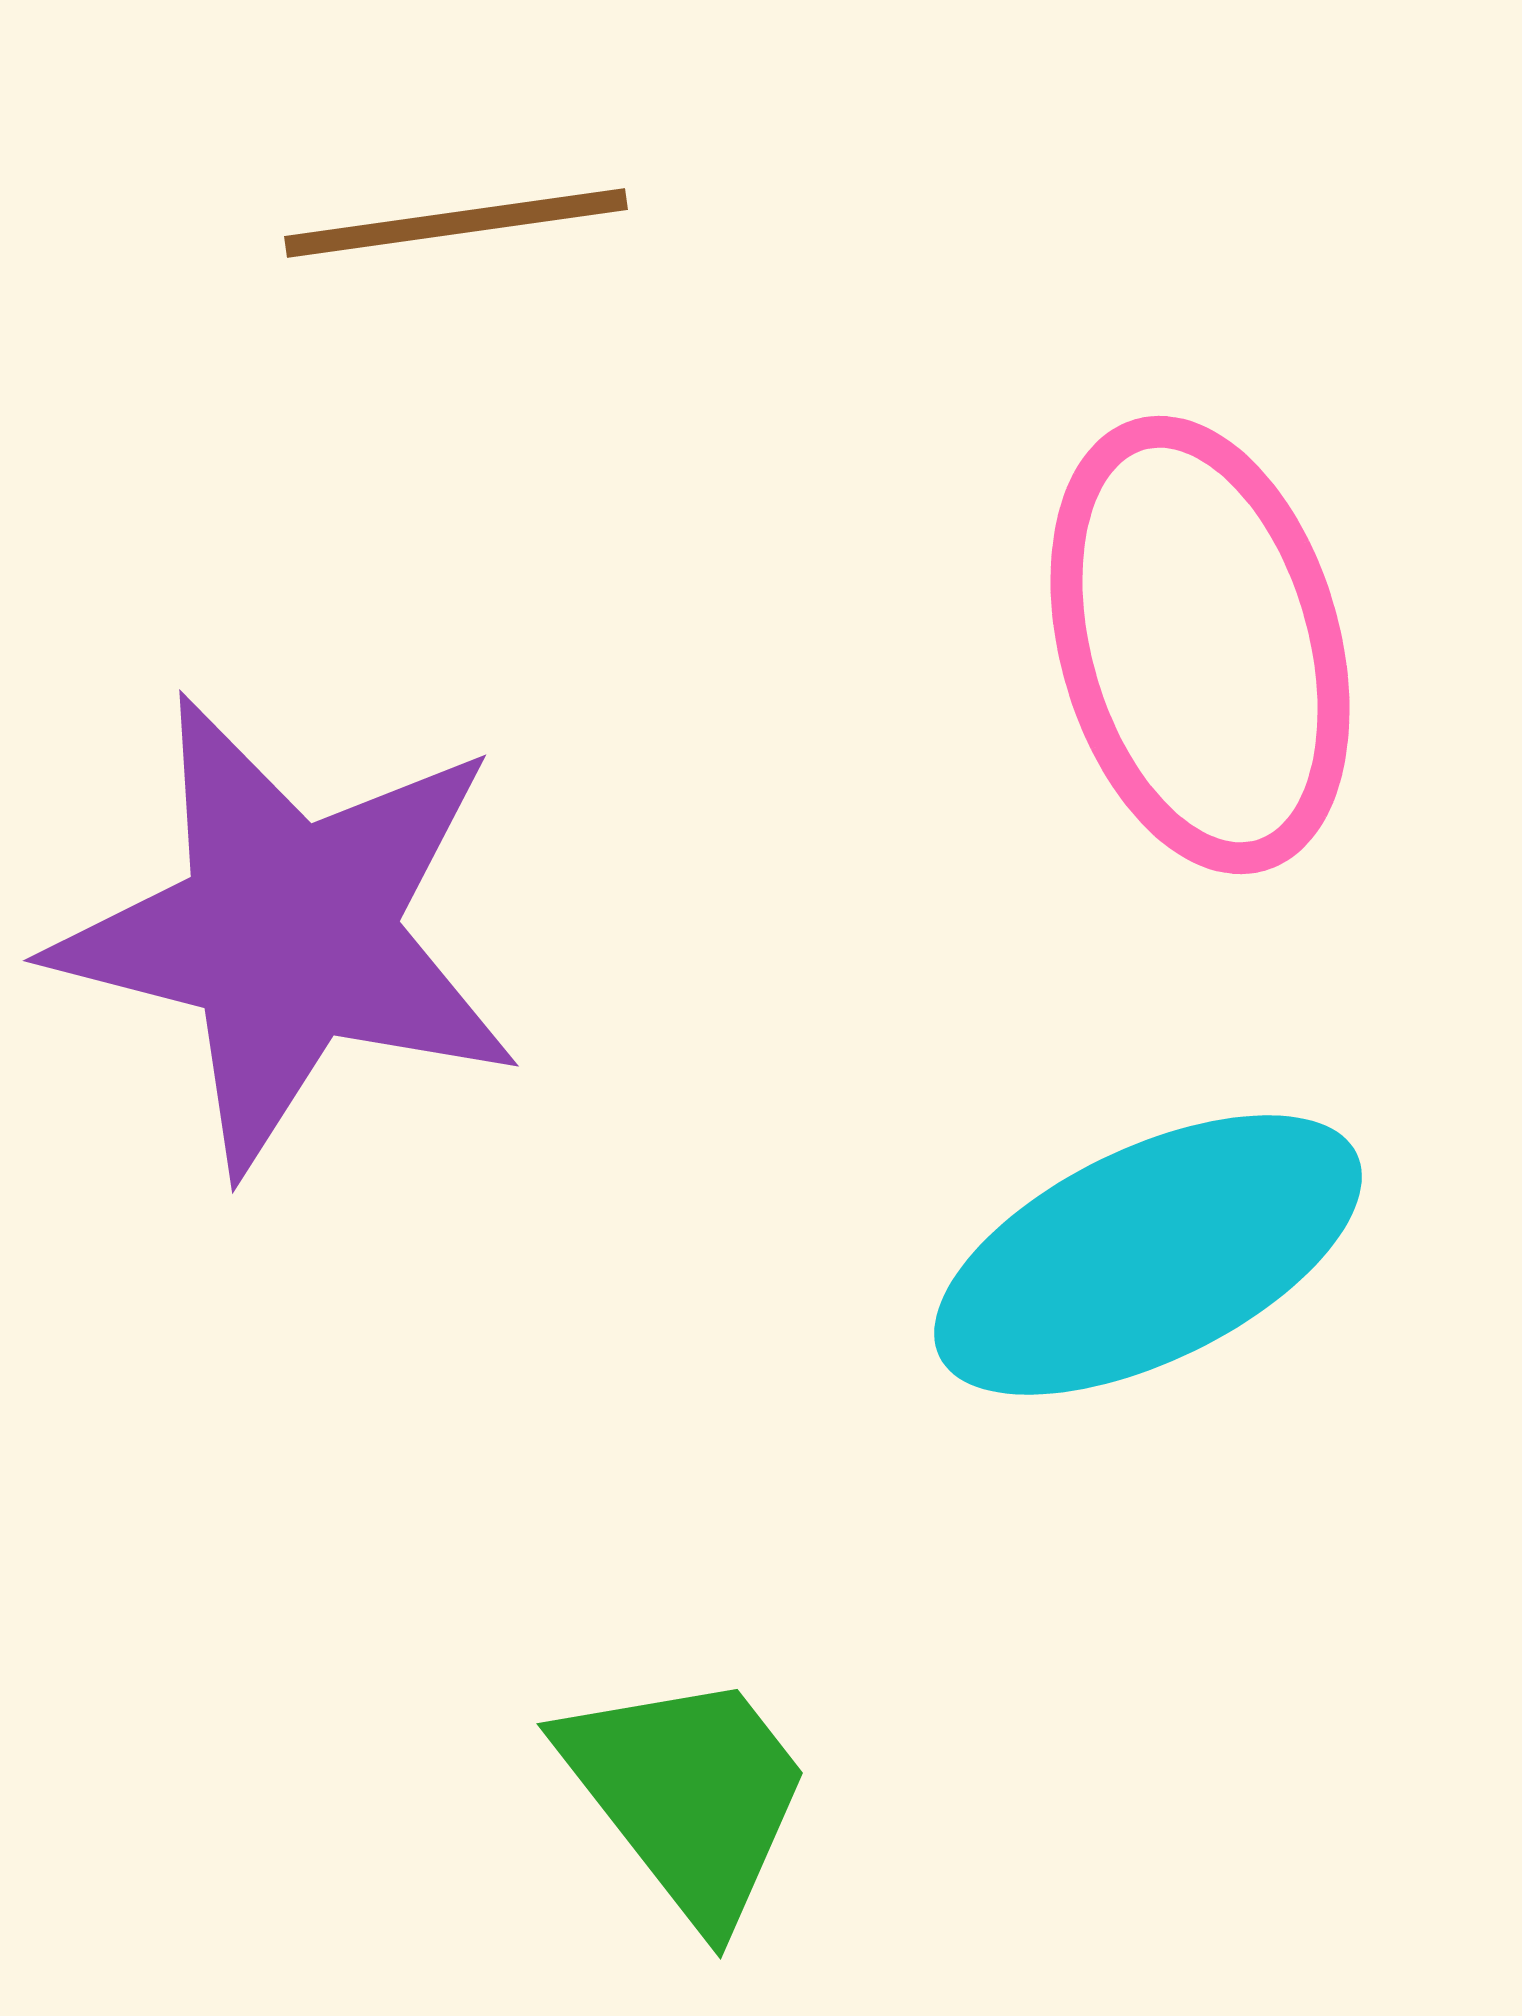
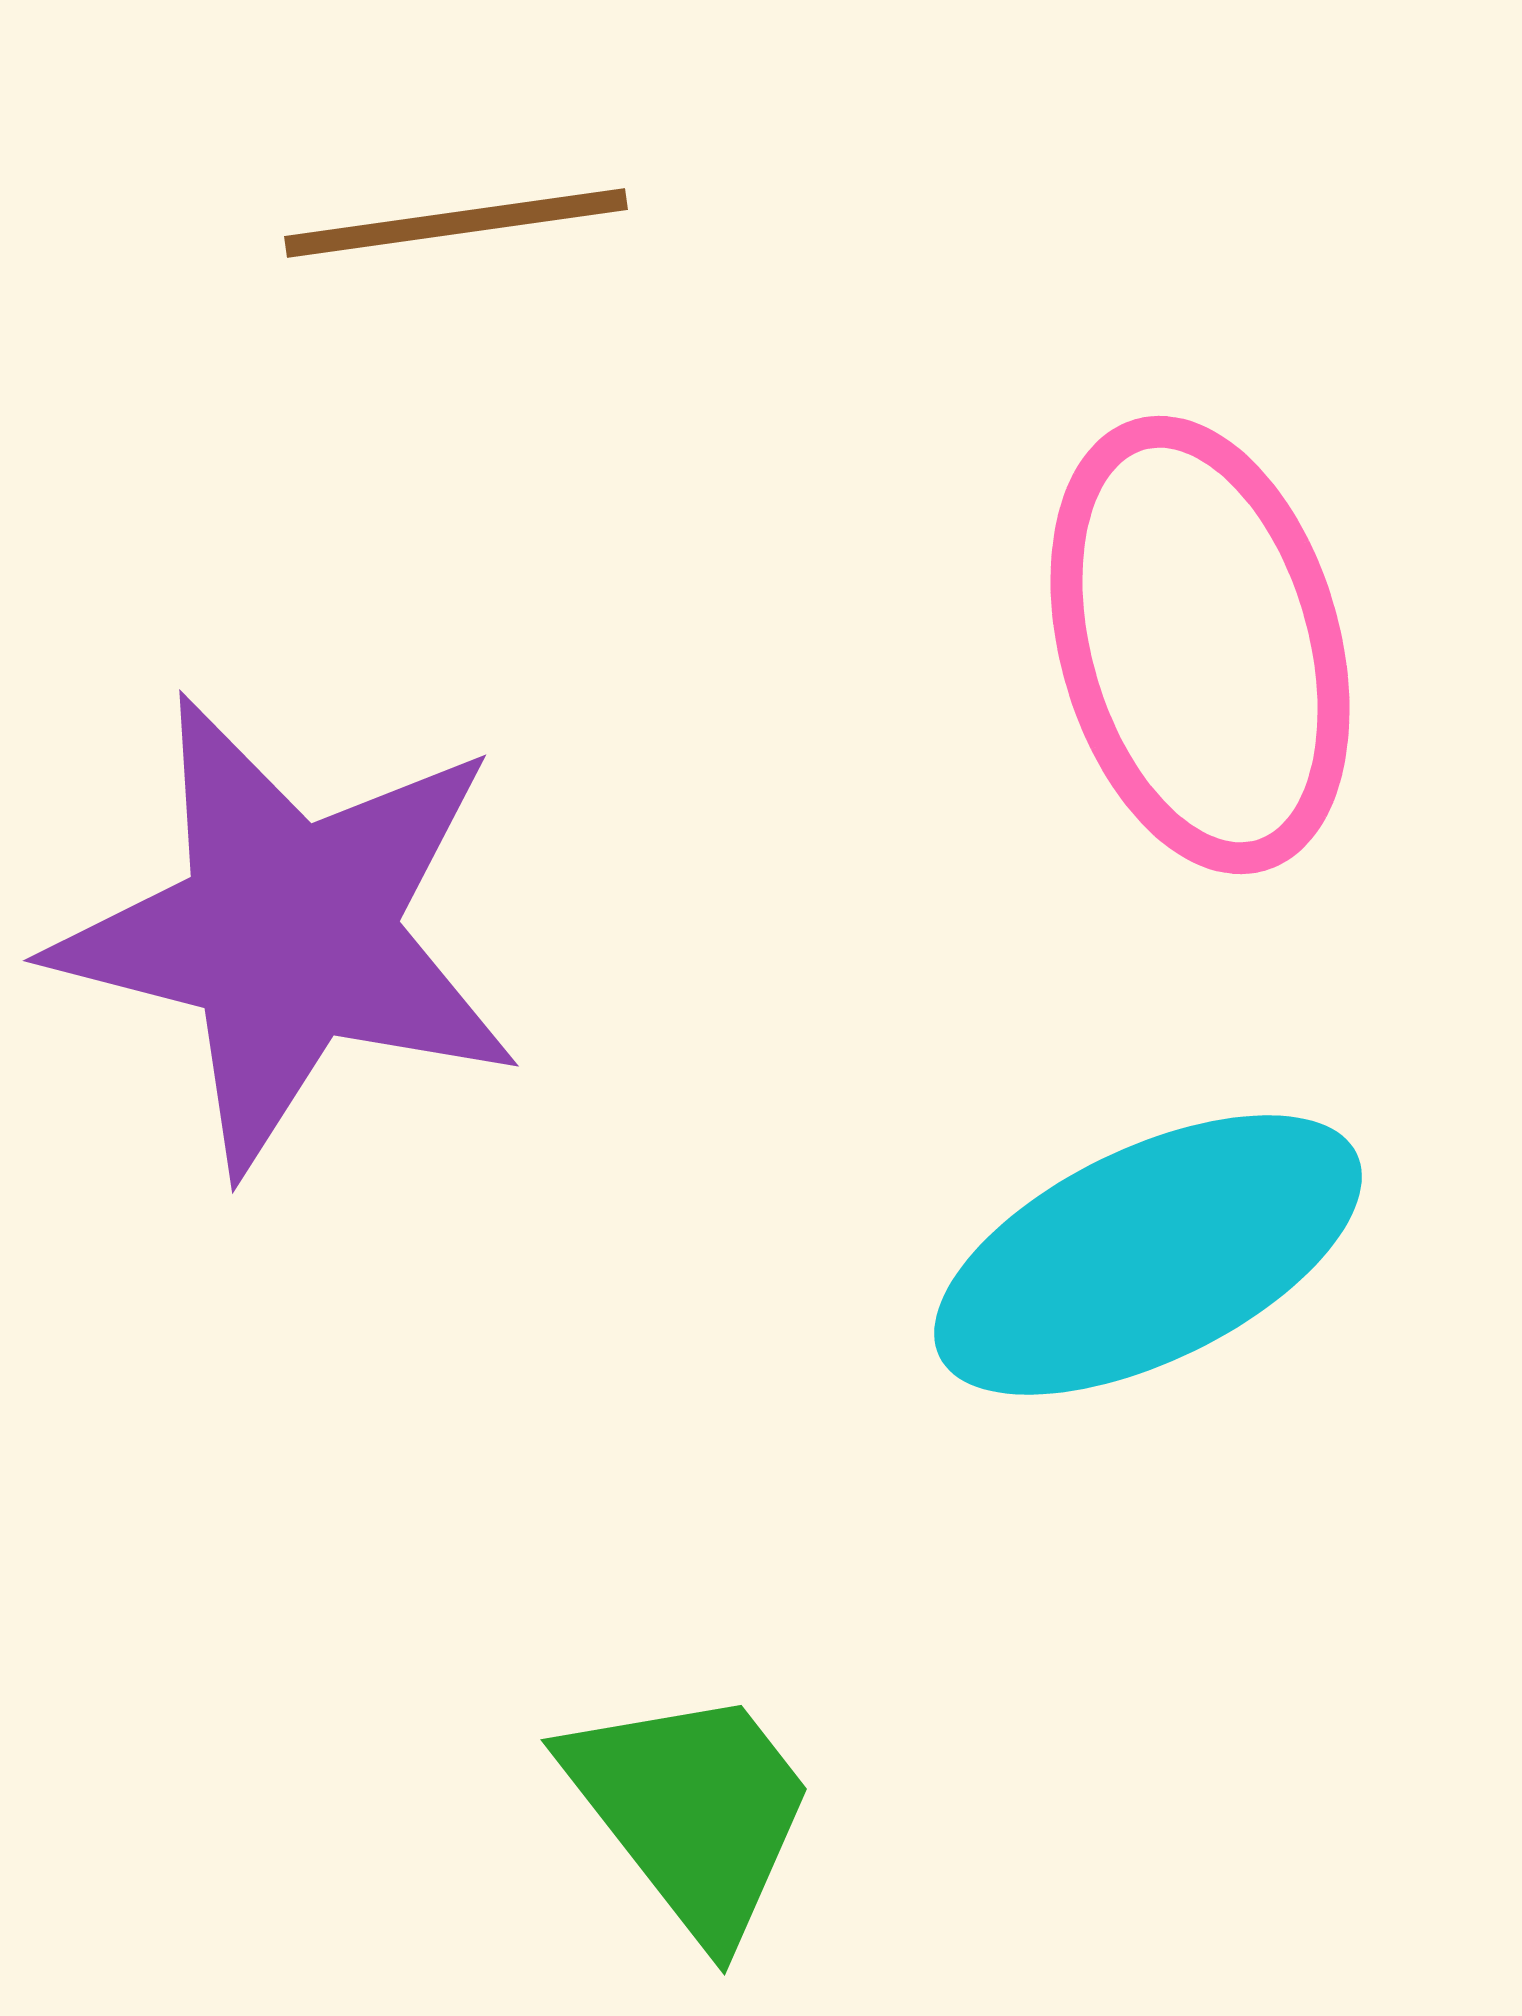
green trapezoid: moved 4 px right, 16 px down
